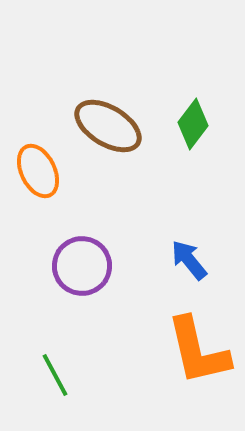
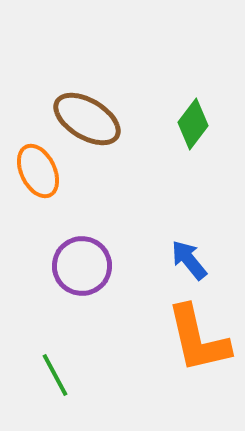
brown ellipse: moved 21 px left, 7 px up
orange L-shape: moved 12 px up
